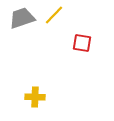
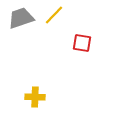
gray trapezoid: moved 1 px left
